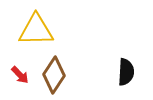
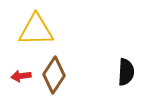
red arrow: moved 1 px right, 1 px down; rotated 126 degrees clockwise
